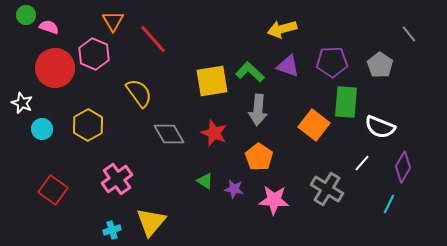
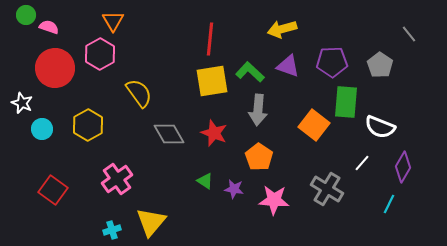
red line: moved 57 px right; rotated 48 degrees clockwise
pink hexagon: moved 6 px right; rotated 8 degrees clockwise
